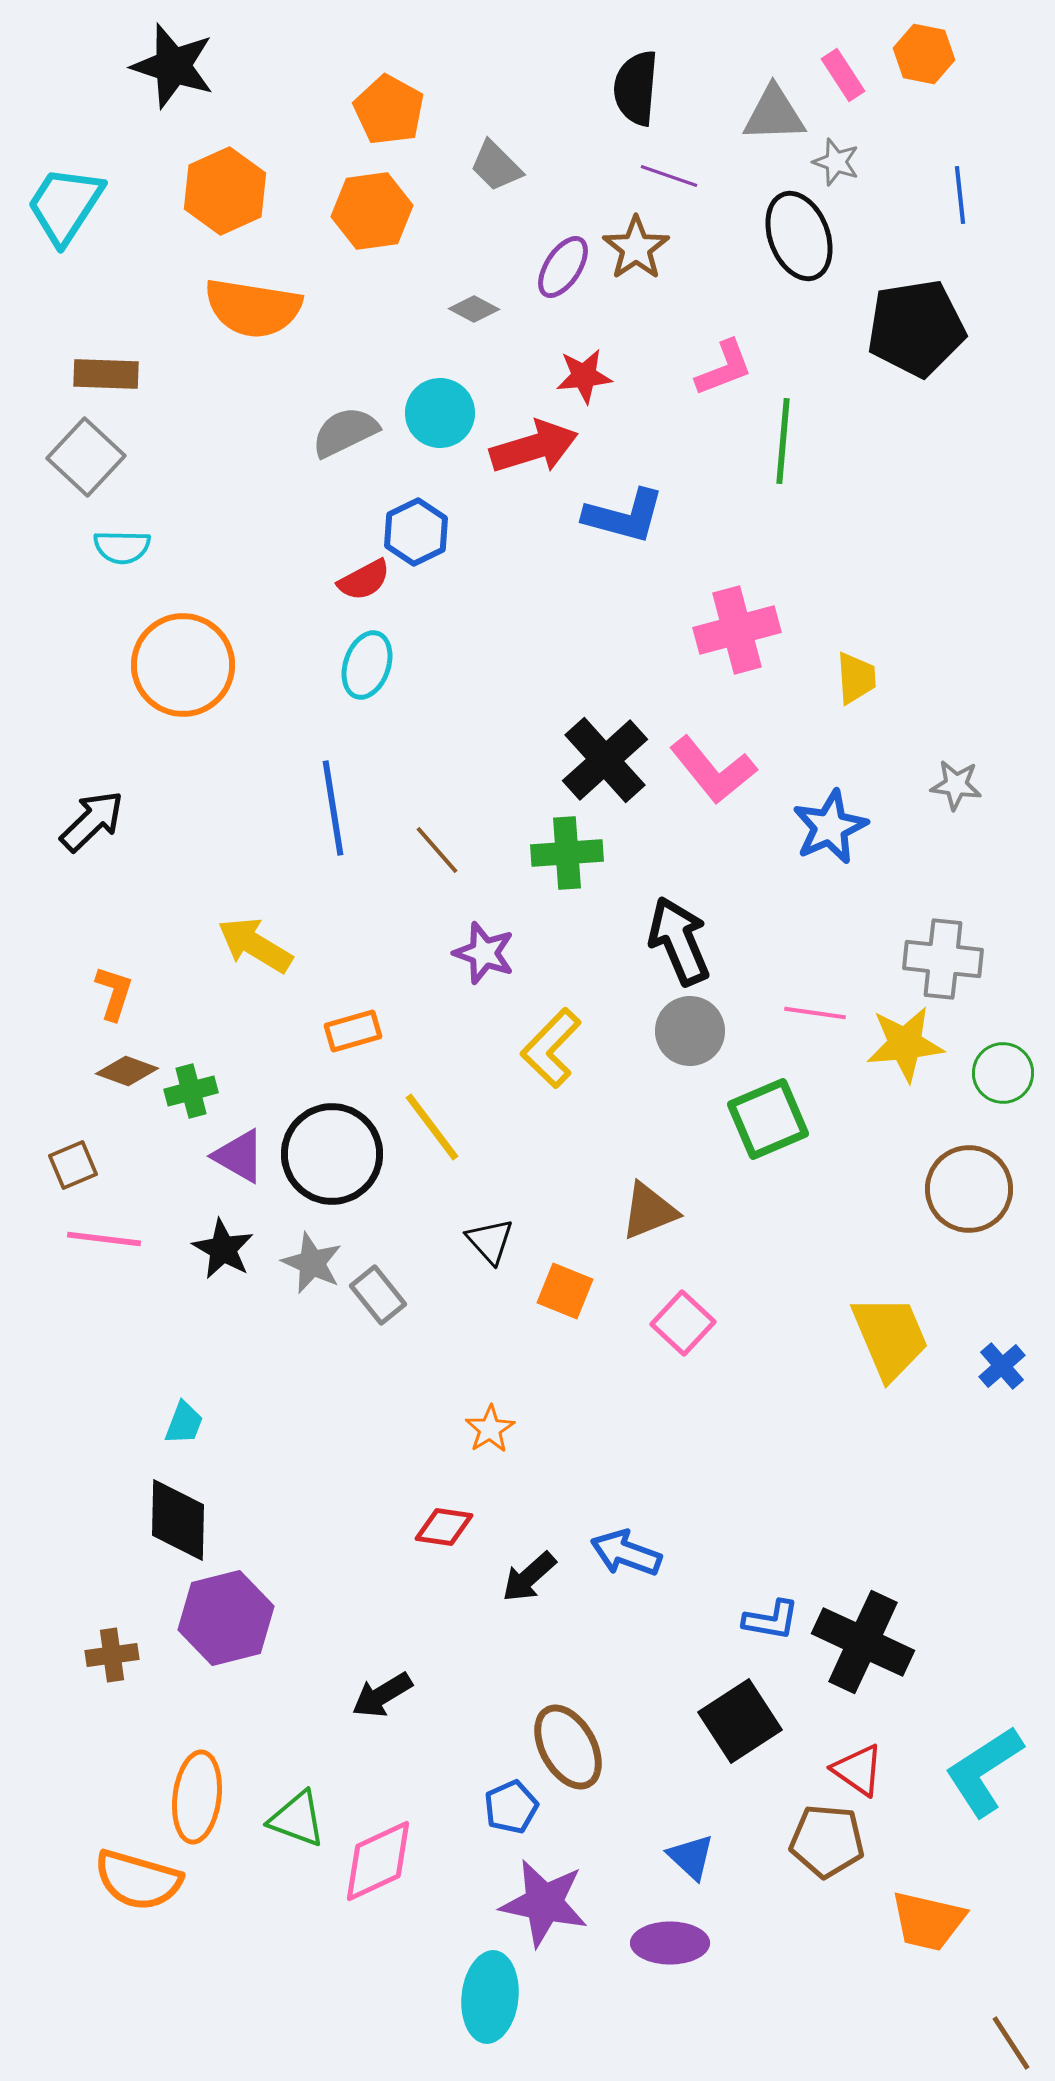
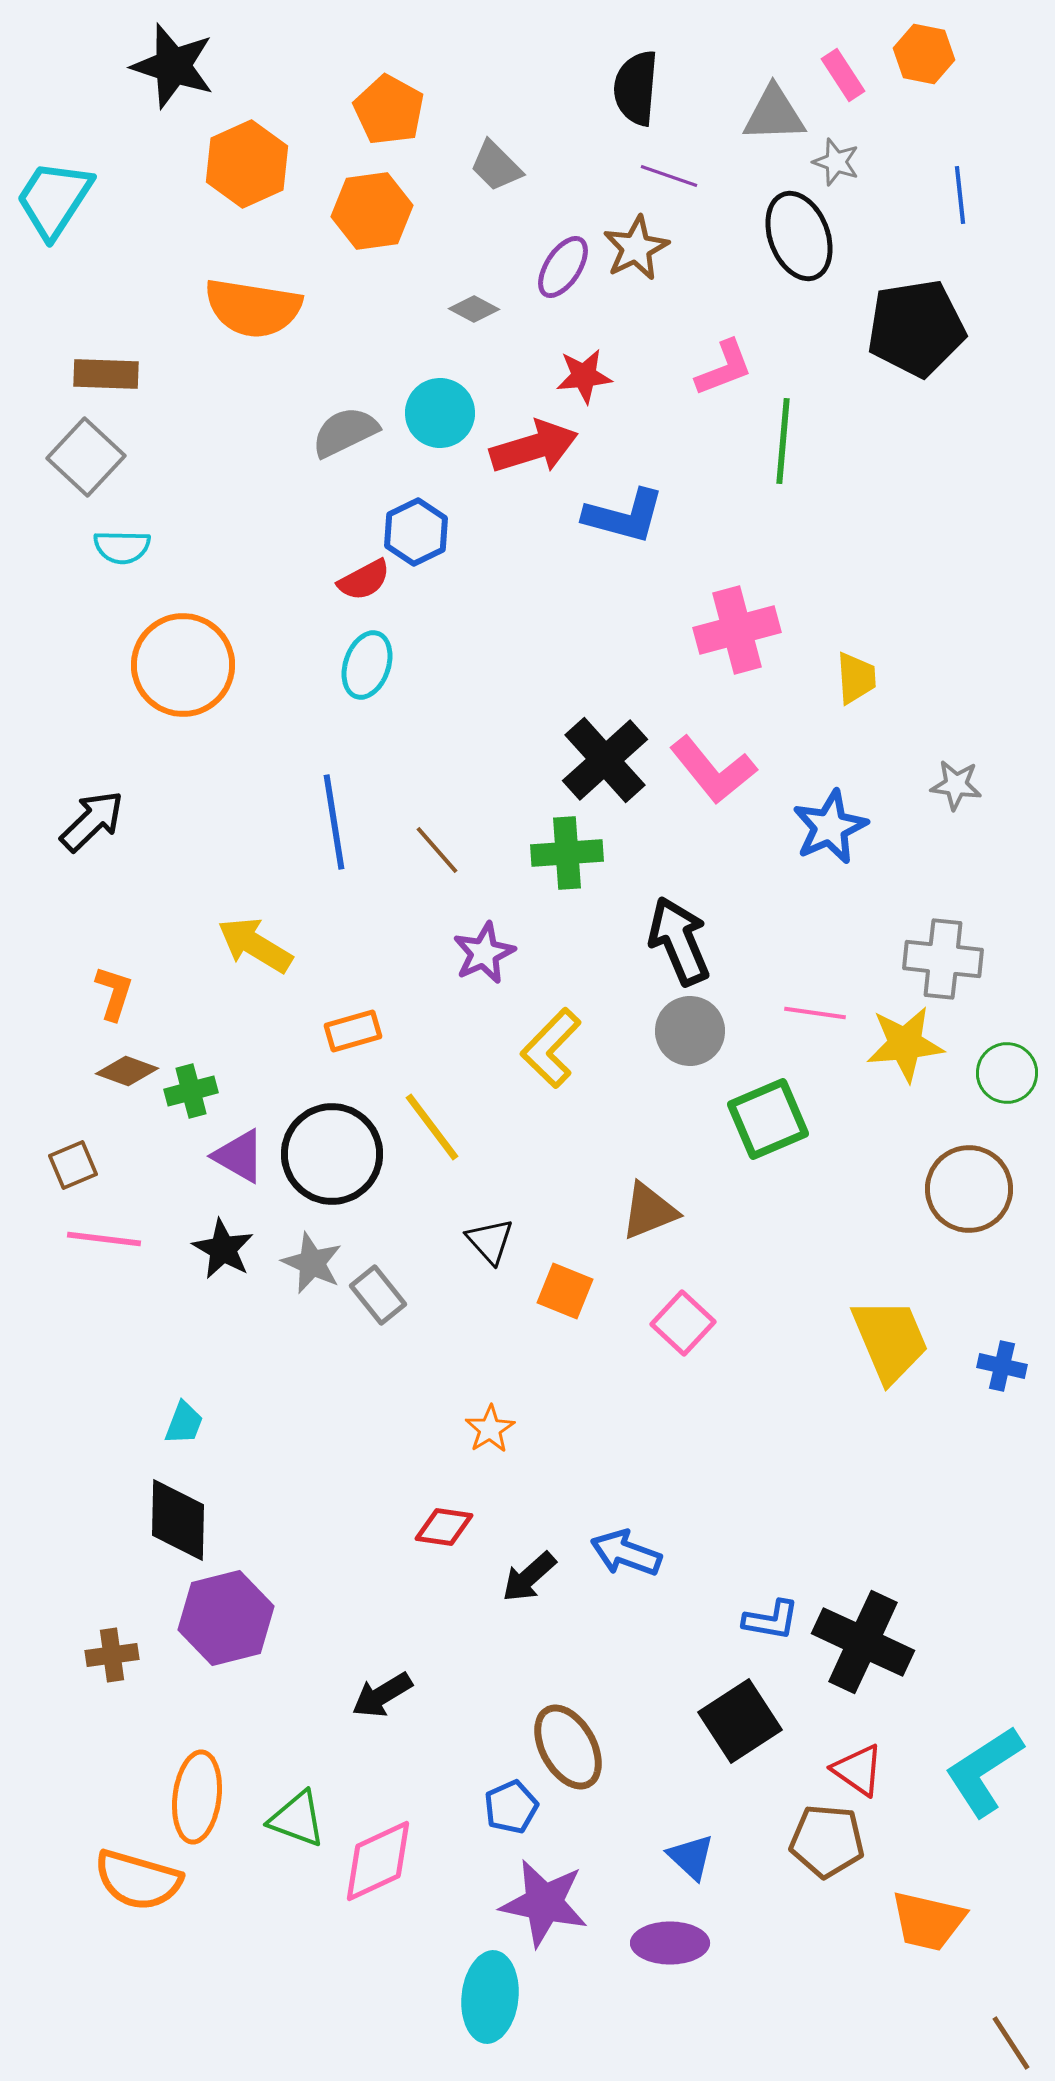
orange hexagon at (225, 191): moved 22 px right, 27 px up
cyan trapezoid at (65, 205): moved 11 px left, 6 px up
brown star at (636, 248): rotated 8 degrees clockwise
blue line at (333, 808): moved 1 px right, 14 px down
purple star at (484, 953): rotated 28 degrees clockwise
green circle at (1003, 1073): moved 4 px right
yellow trapezoid at (890, 1337): moved 3 px down
blue cross at (1002, 1366): rotated 36 degrees counterclockwise
